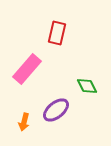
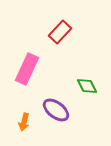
red rectangle: moved 3 px right, 1 px up; rotated 30 degrees clockwise
pink rectangle: rotated 16 degrees counterclockwise
purple ellipse: rotated 76 degrees clockwise
